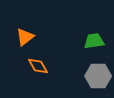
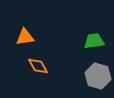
orange triangle: rotated 30 degrees clockwise
gray hexagon: rotated 15 degrees clockwise
